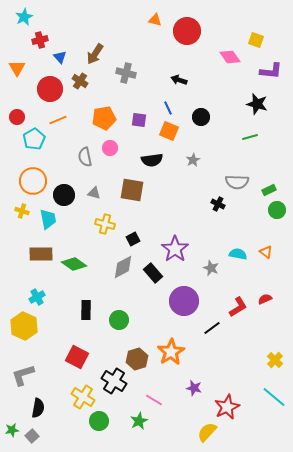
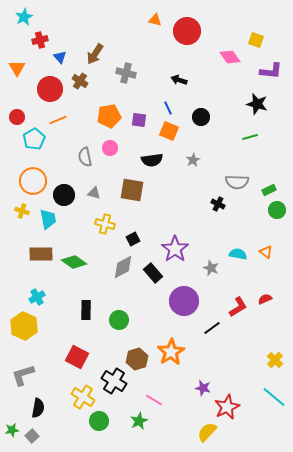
orange pentagon at (104, 118): moved 5 px right, 2 px up
green diamond at (74, 264): moved 2 px up
purple star at (194, 388): moved 9 px right
